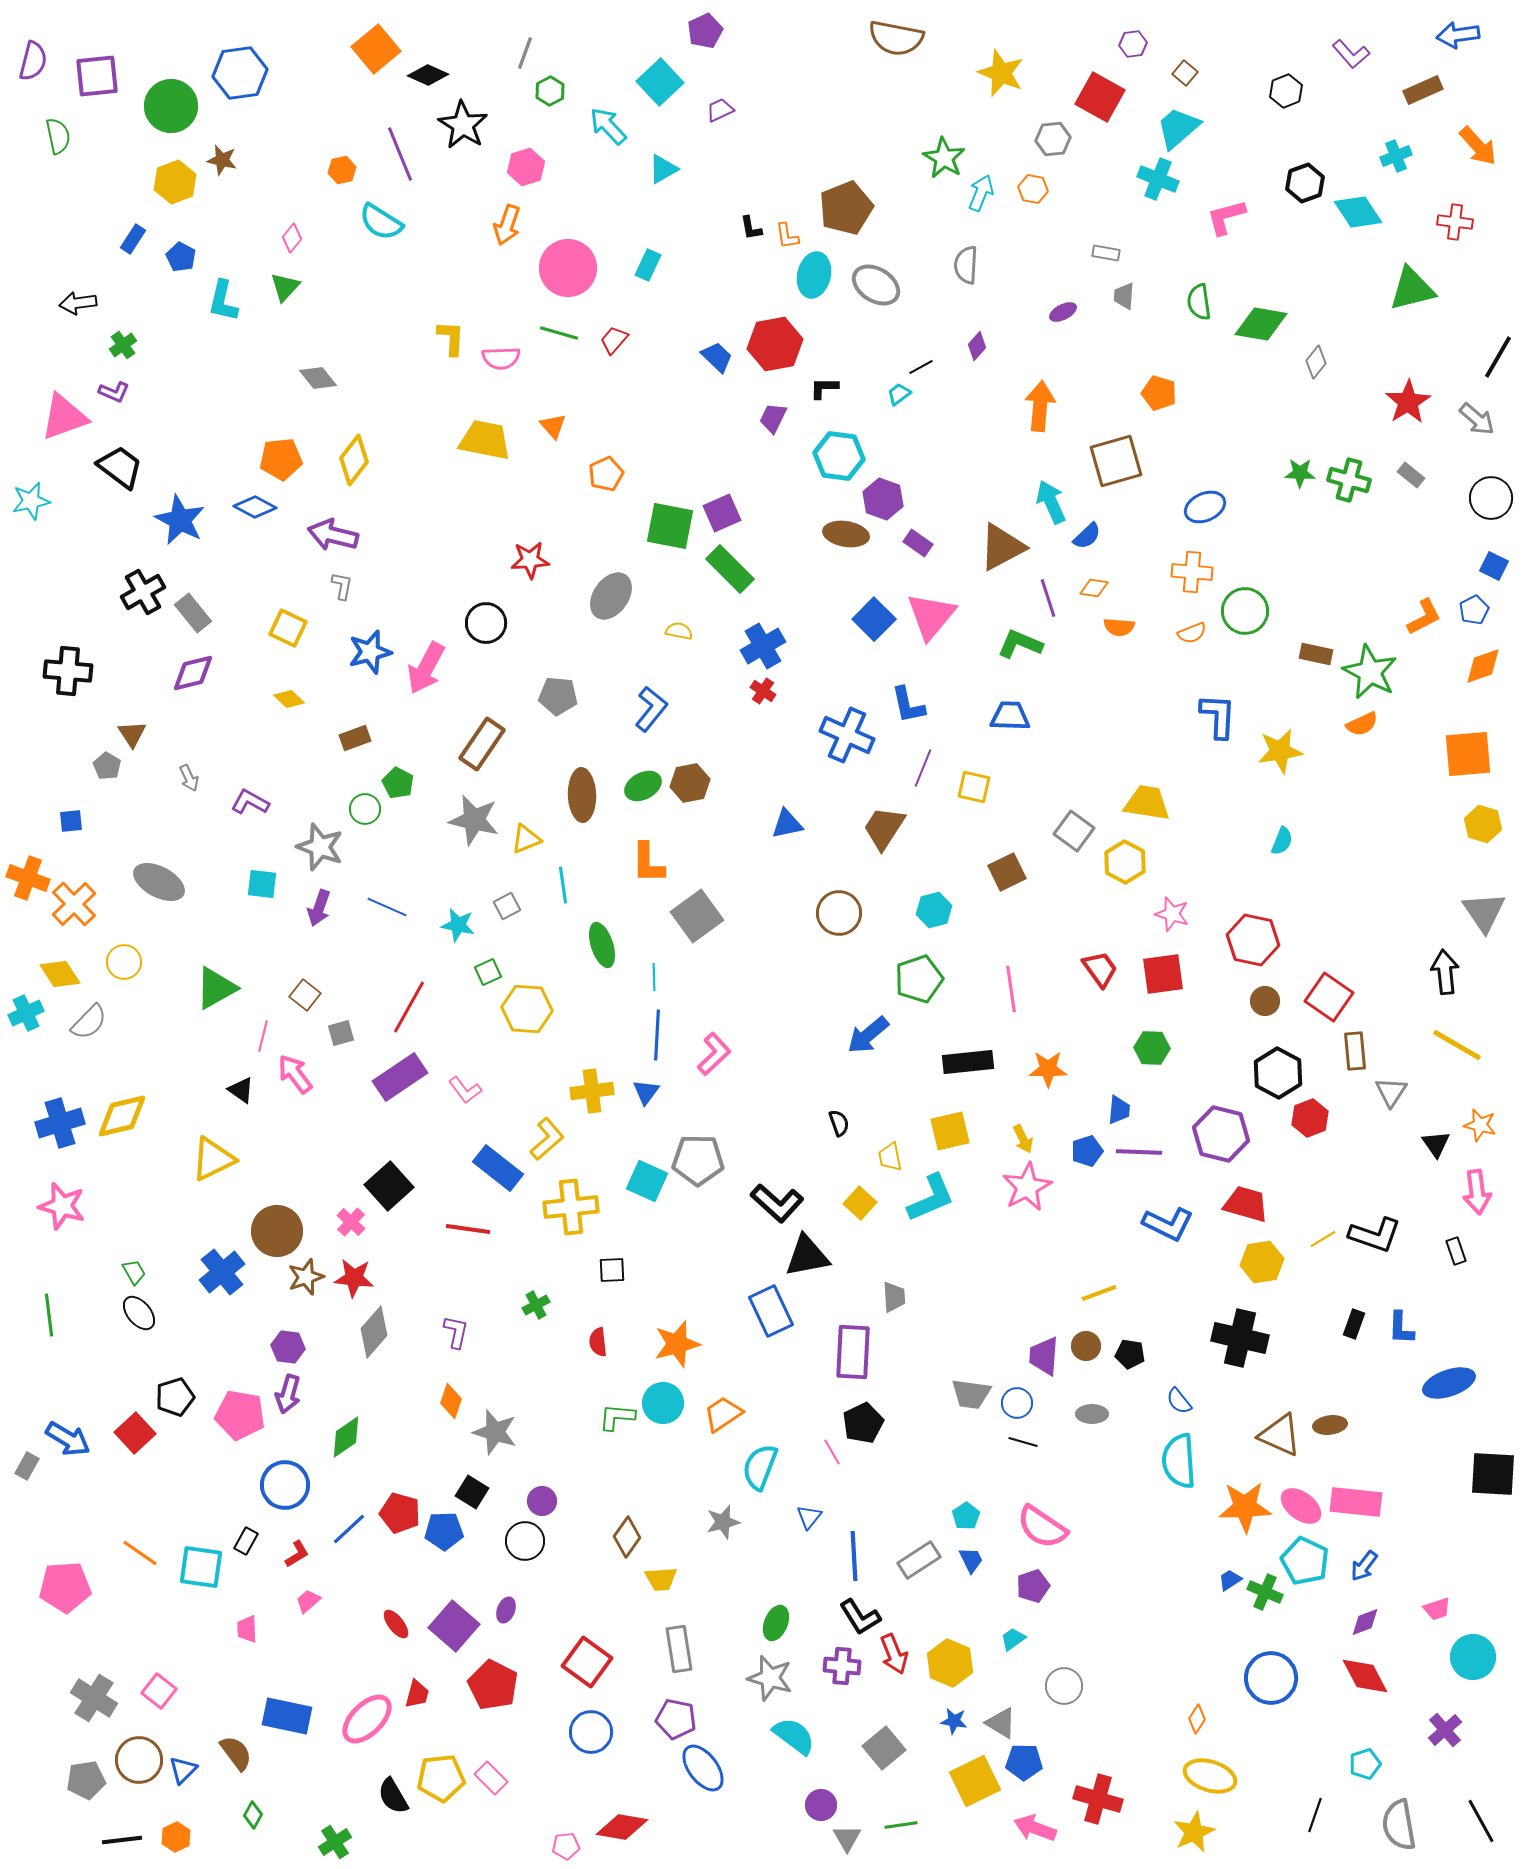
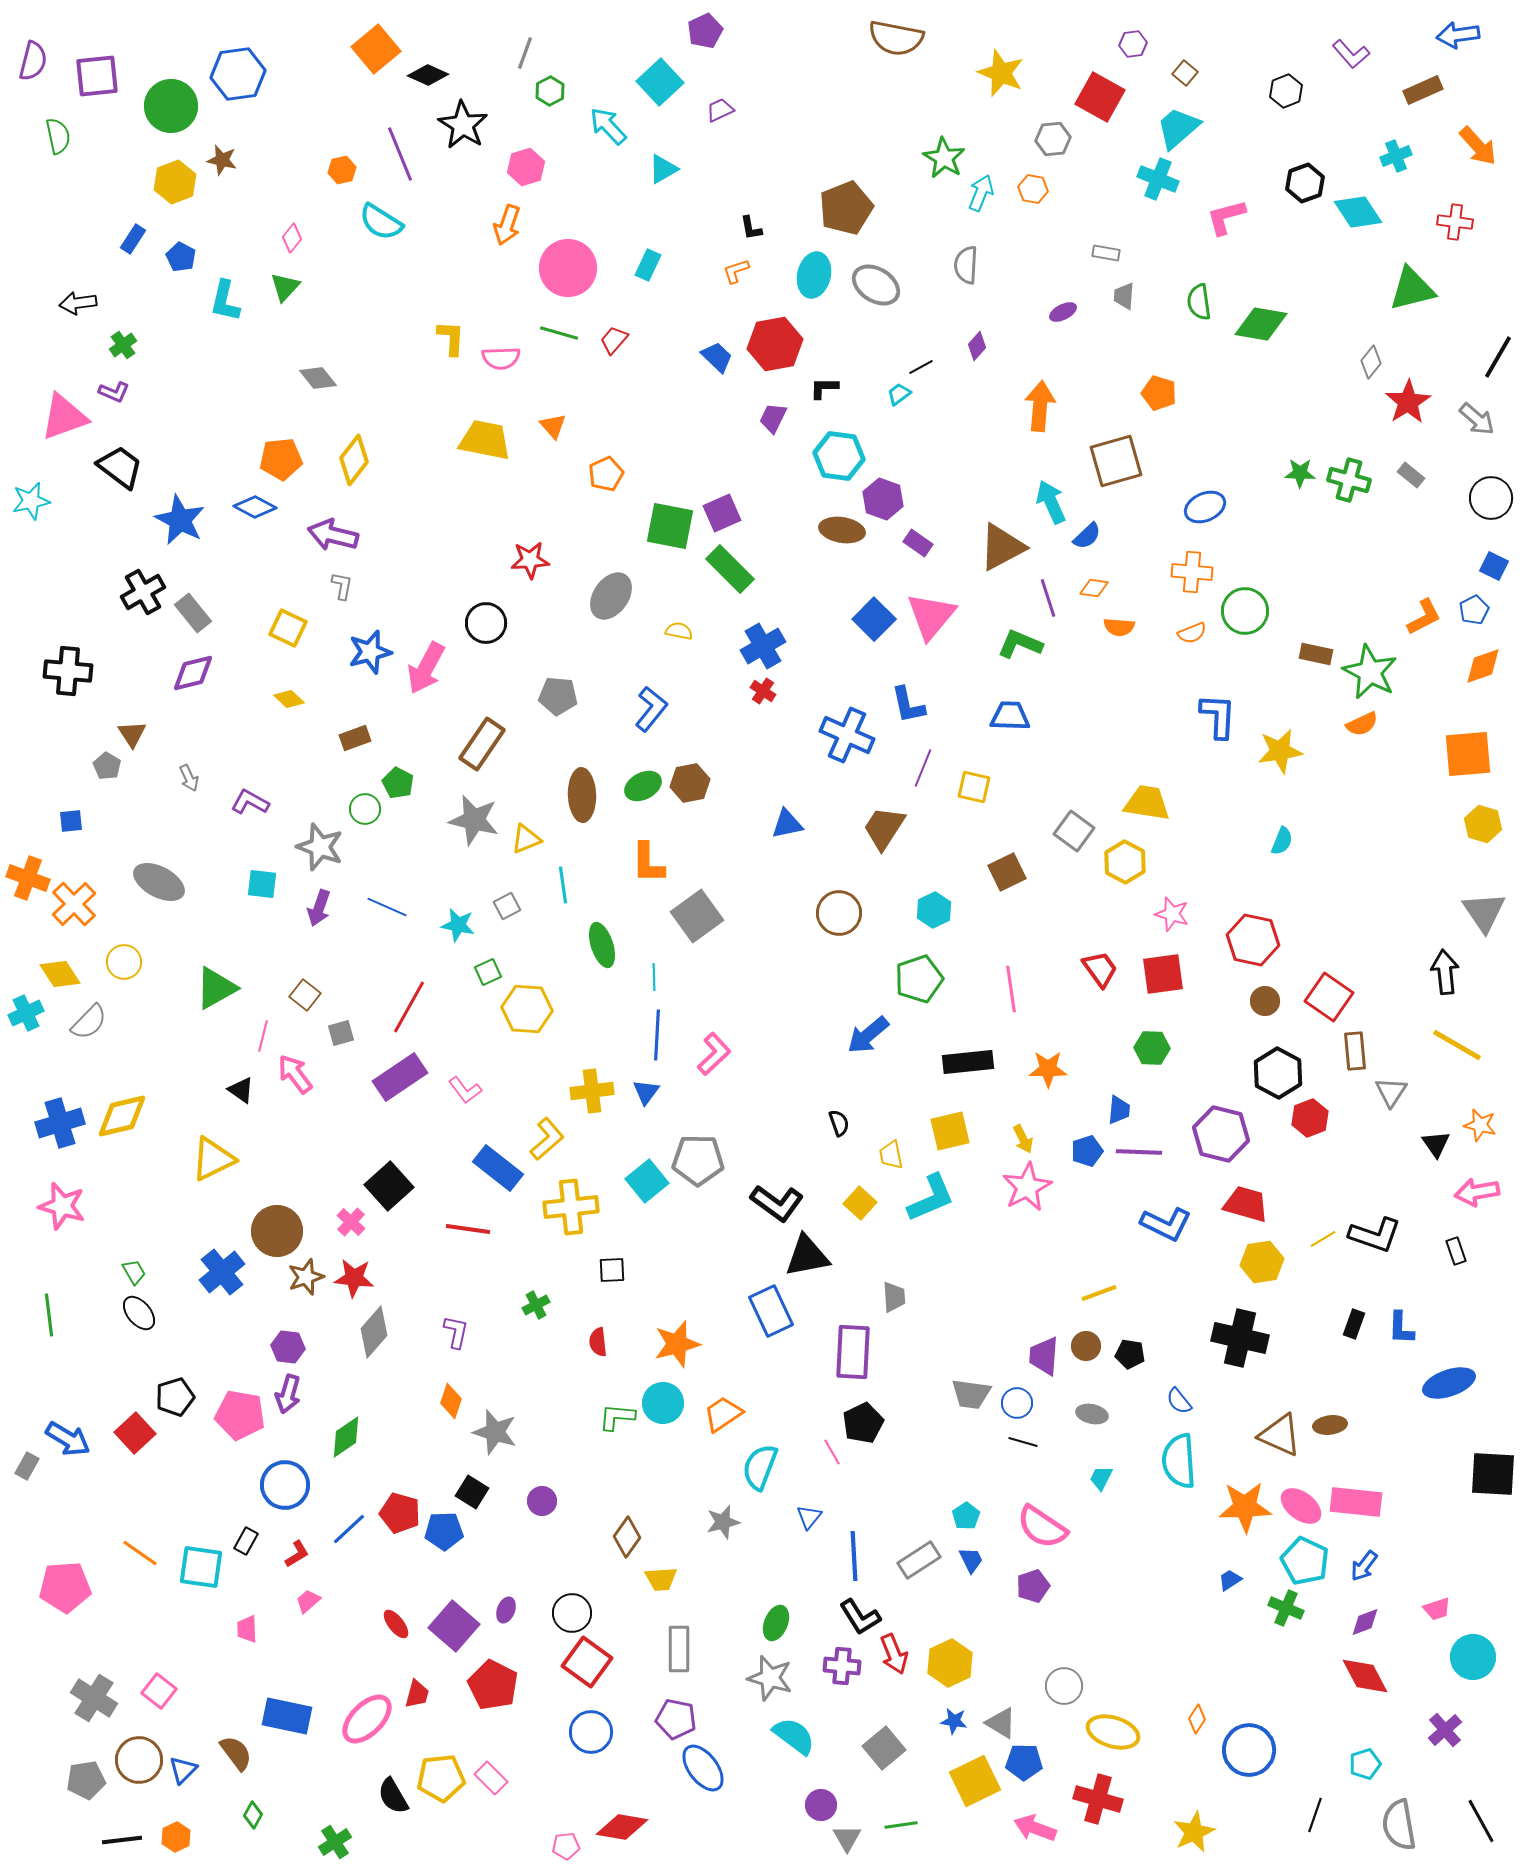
blue hexagon at (240, 73): moved 2 px left, 1 px down
orange L-shape at (787, 236): moved 51 px left, 35 px down; rotated 80 degrees clockwise
cyan L-shape at (223, 301): moved 2 px right
gray diamond at (1316, 362): moved 55 px right
brown ellipse at (846, 534): moved 4 px left, 4 px up
cyan hexagon at (934, 910): rotated 12 degrees counterclockwise
yellow trapezoid at (890, 1157): moved 1 px right, 2 px up
cyan square at (647, 1181): rotated 27 degrees clockwise
pink arrow at (1477, 1192): rotated 87 degrees clockwise
black L-shape at (777, 1203): rotated 6 degrees counterclockwise
blue L-shape at (1168, 1224): moved 2 px left
gray ellipse at (1092, 1414): rotated 12 degrees clockwise
black circle at (525, 1541): moved 47 px right, 72 px down
green cross at (1265, 1592): moved 21 px right, 16 px down
cyan trapezoid at (1013, 1639): moved 88 px right, 161 px up; rotated 28 degrees counterclockwise
gray rectangle at (679, 1649): rotated 9 degrees clockwise
yellow hexagon at (950, 1663): rotated 12 degrees clockwise
blue circle at (1271, 1678): moved 22 px left, 72 px down
yellow ellipse at (1210, 1776): moved 97 px left, 44 px up
